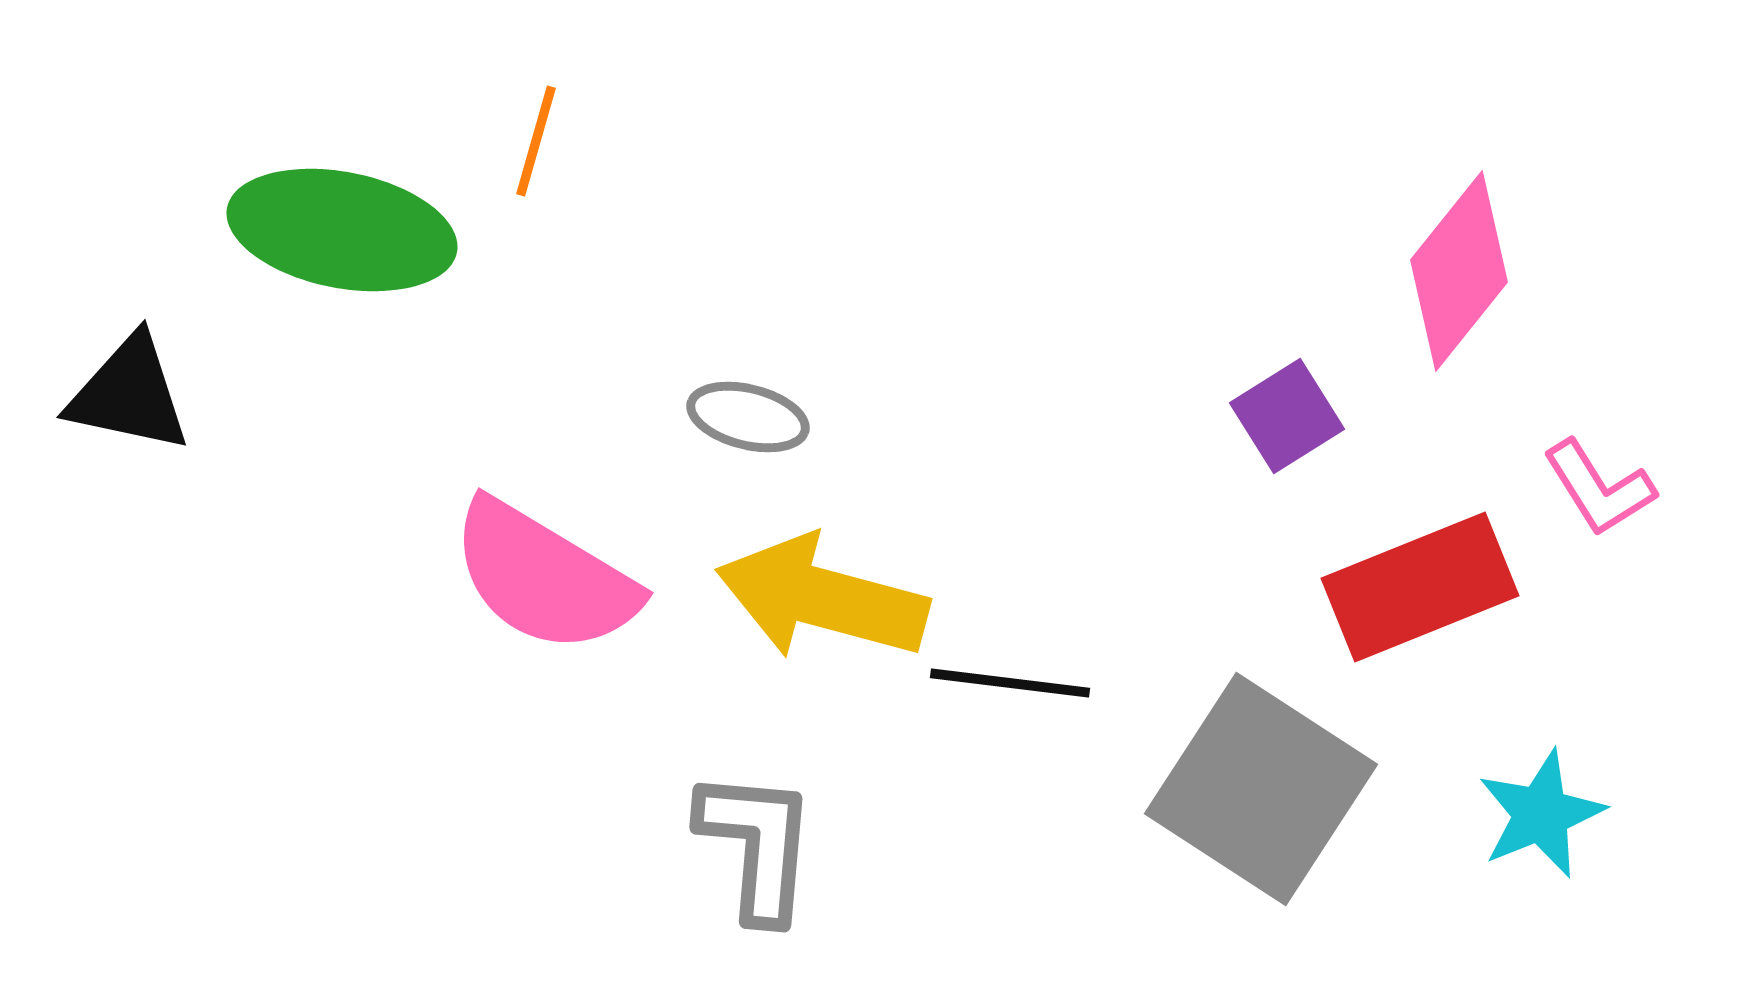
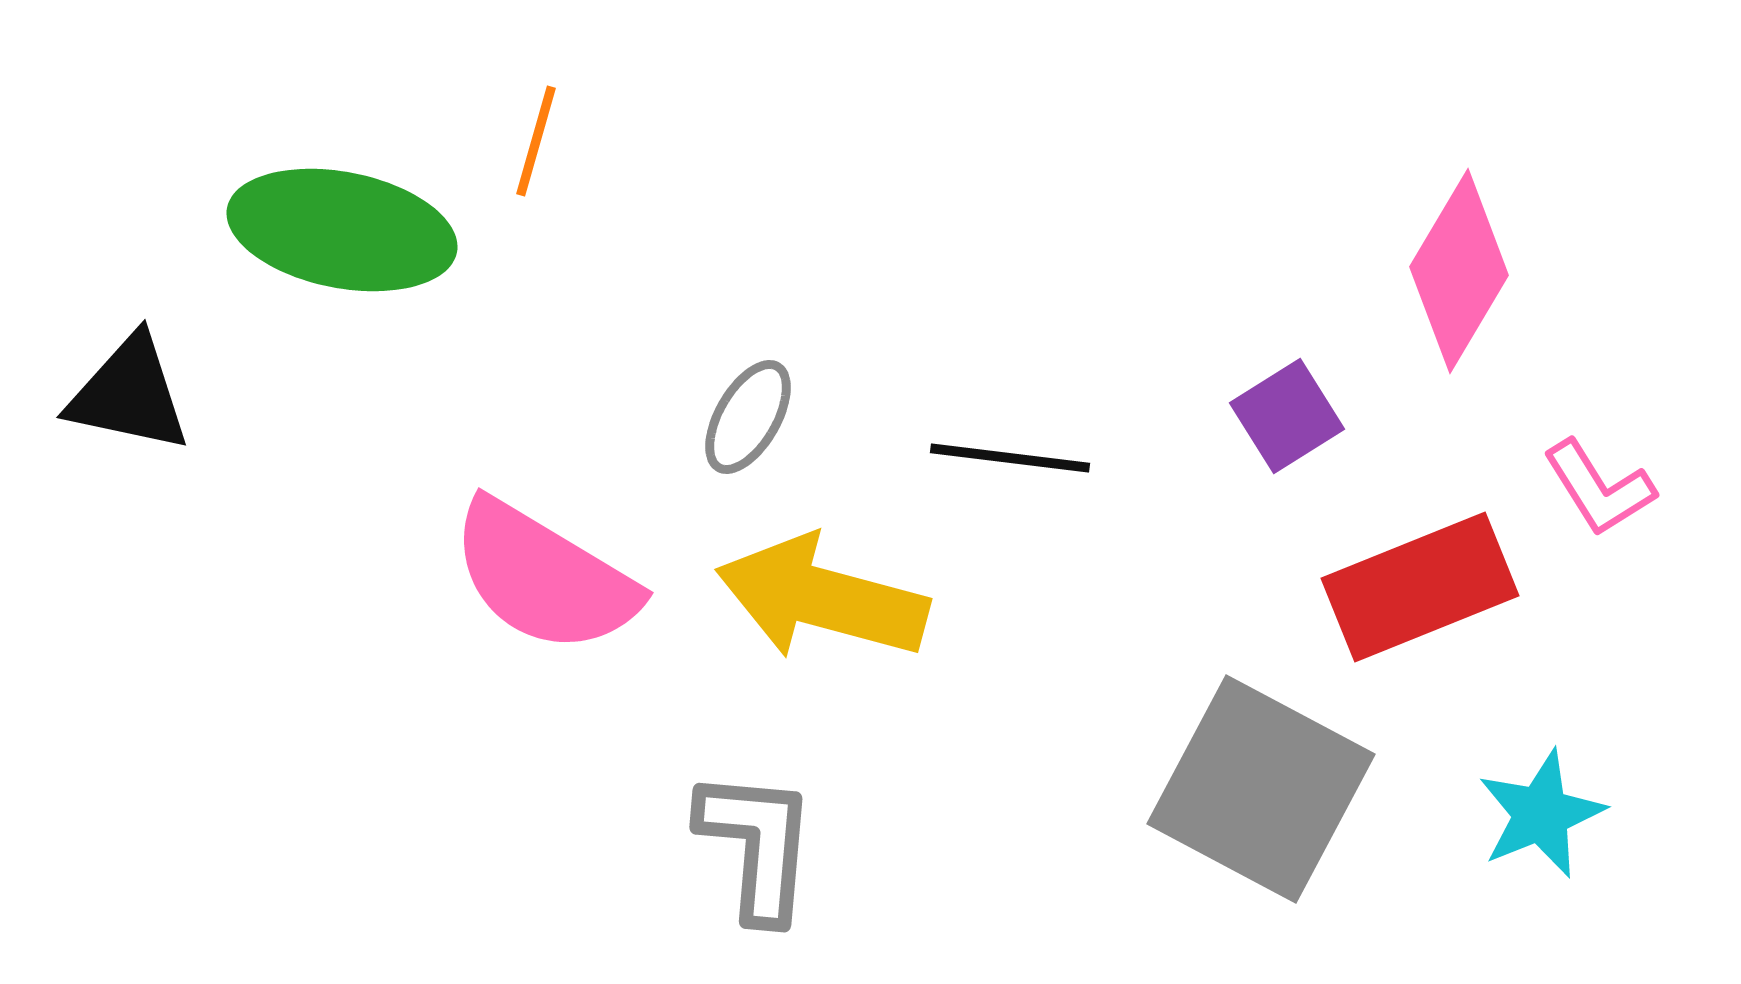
pink diamond: rotated 8 degrees counterclockwise
gray ellipse: rotated 74 degrees counterclockwise
black line: moved 225 px up
gray square: rotated 5 degrees counterclockwise
